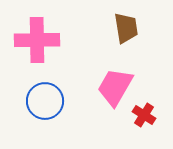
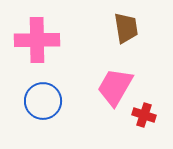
blue circle: moved 2 px left
red cross: rotated 15 degrees counterclockwise
